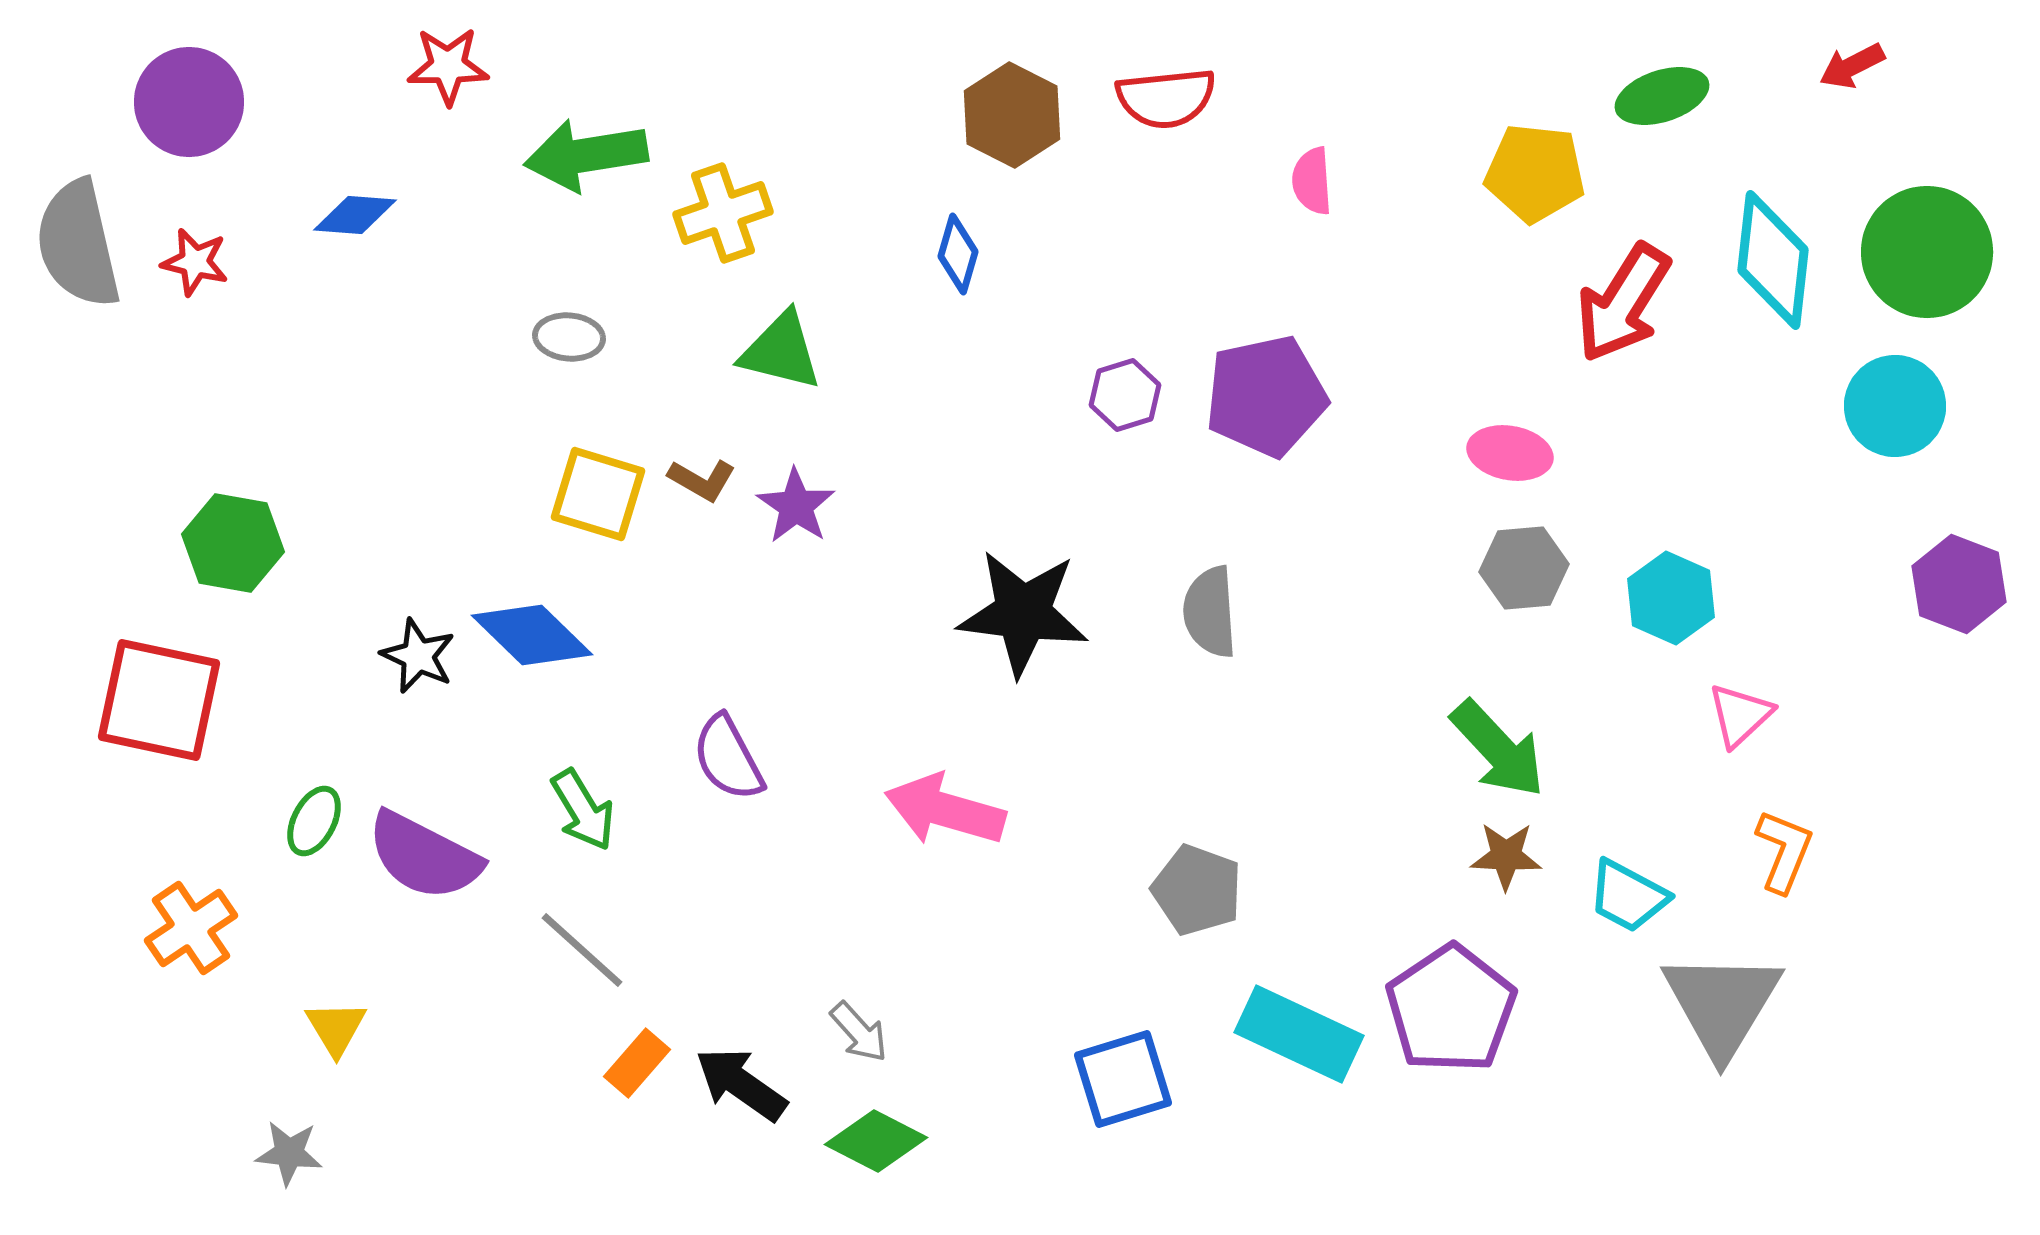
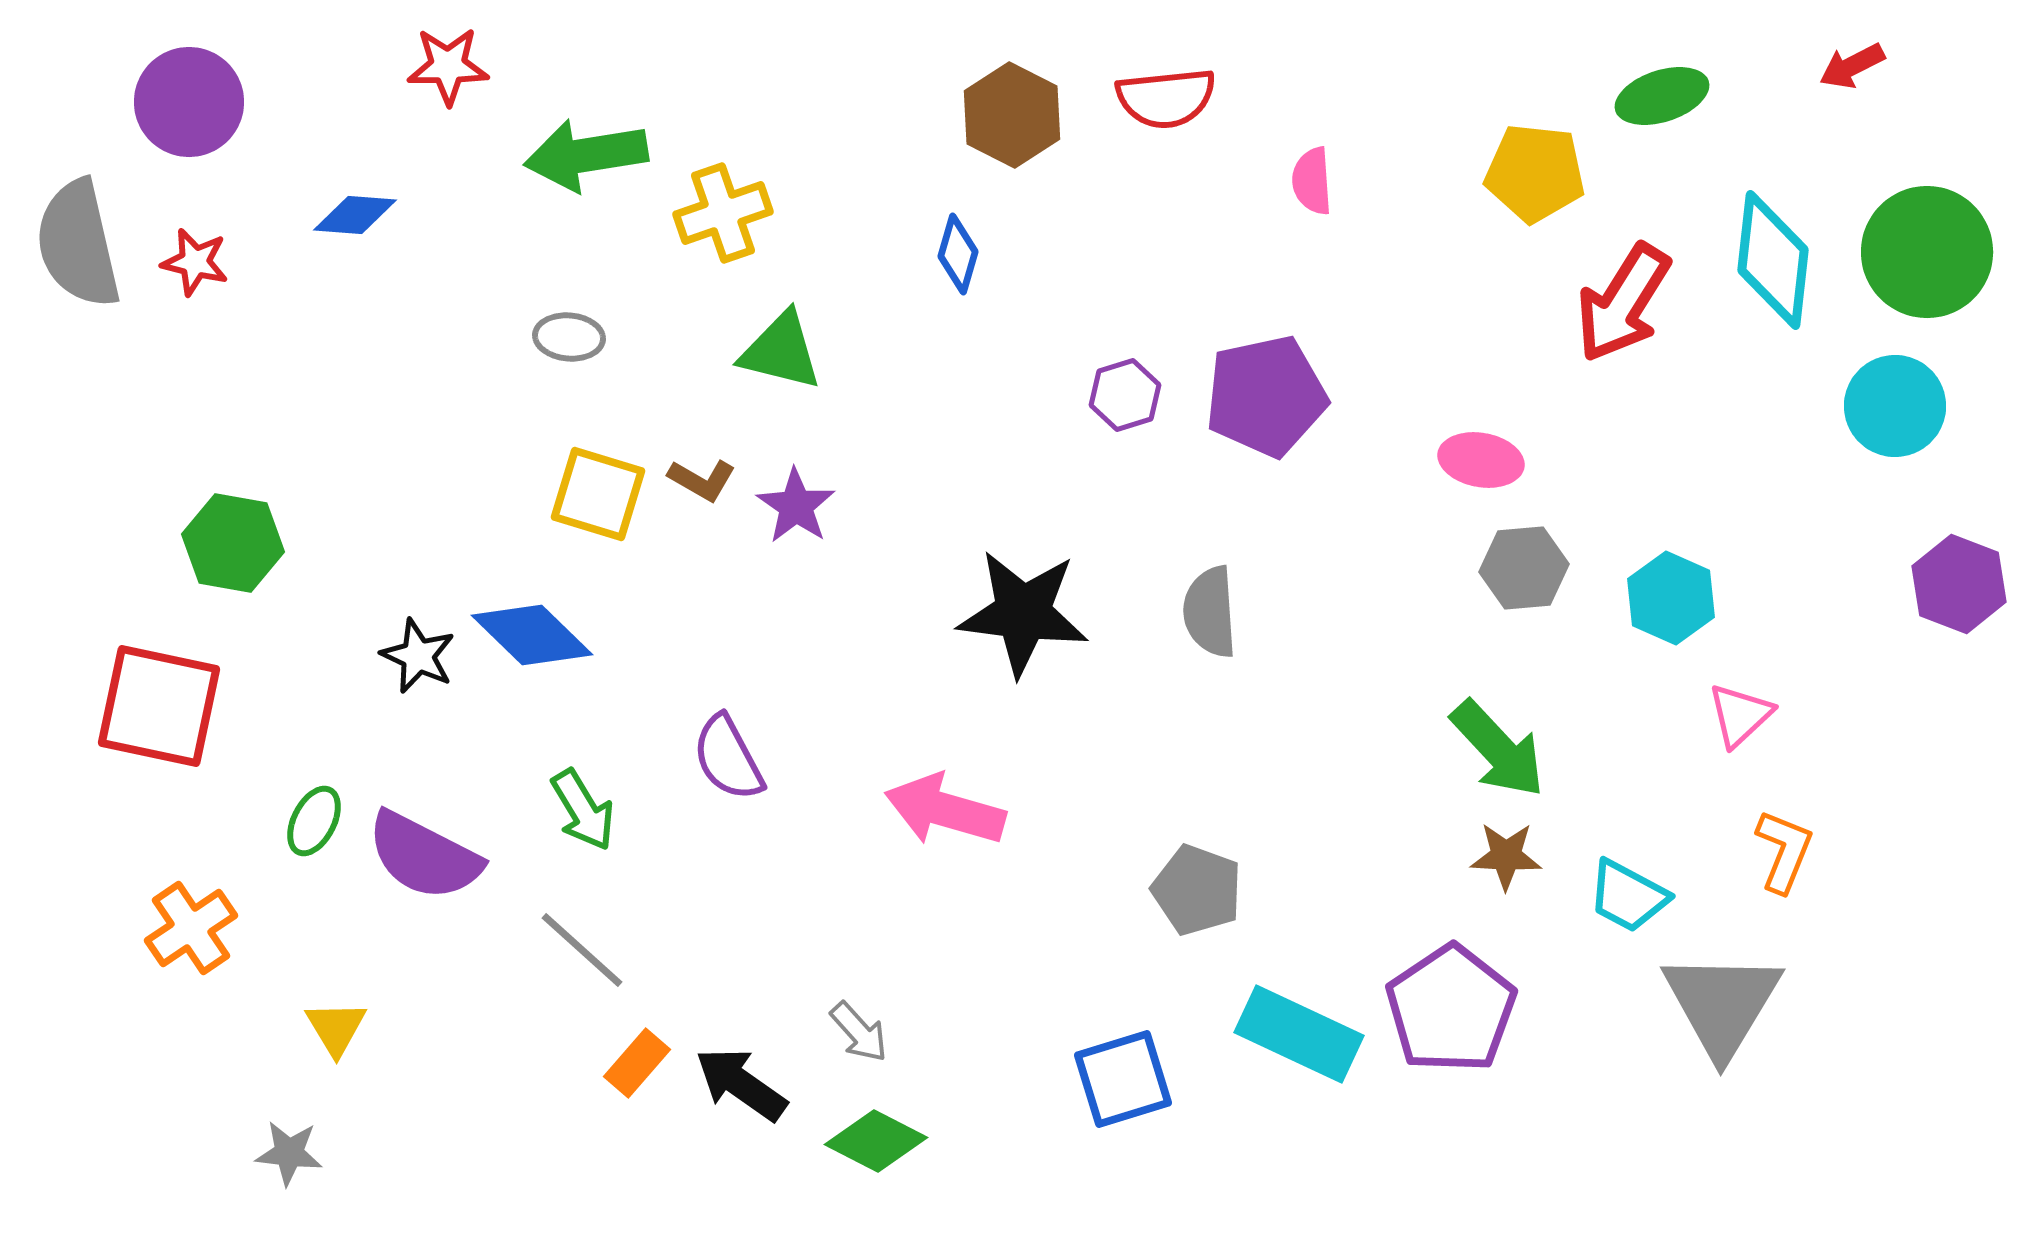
pink ellipse at (1510, 453): moved 29 px left, 7 px down
red square at (159, 700): moved 6 px down
